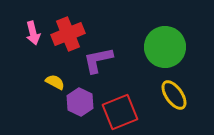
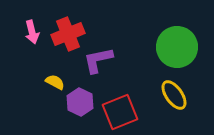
pink arrow: moved 1 px left, 1 px up
green circle: moved 12 px right
